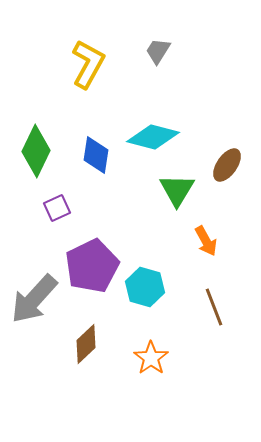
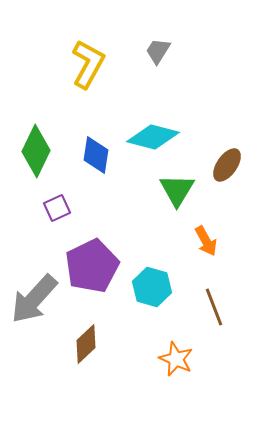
cyan hexagon: moved 7 px right
orange star: moved 25 px right, 1 px down; rotated 12 degrees counterclockwise
